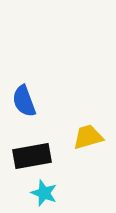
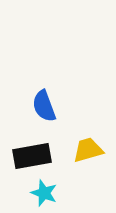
blue semicircle: moved 20 px right, 5 px down
yellow trapezoid: moved 13 px down
